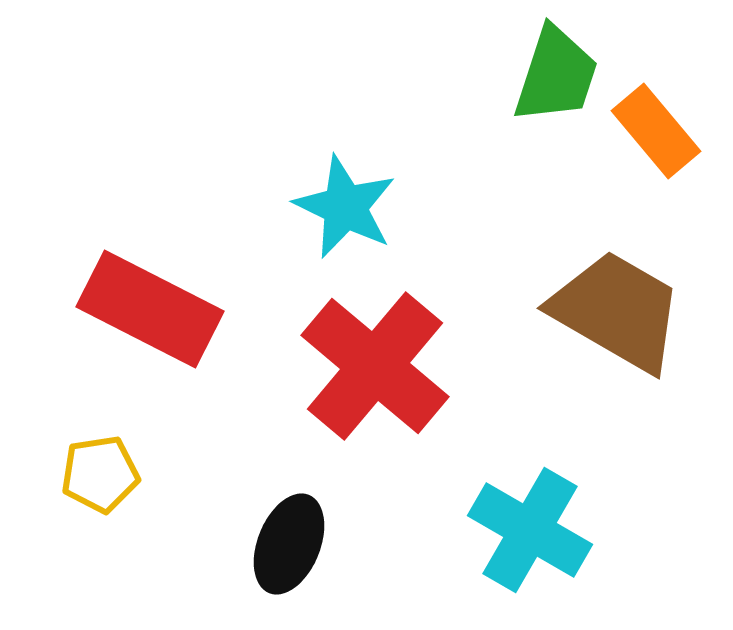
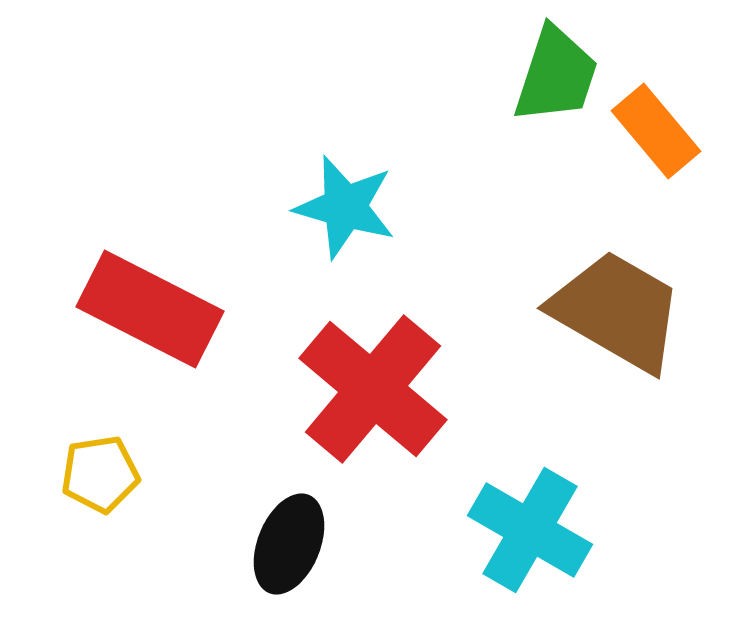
cyan star: rotated 10 degrees counterclockwise
red cross: moved 2 px left, 23 px down
